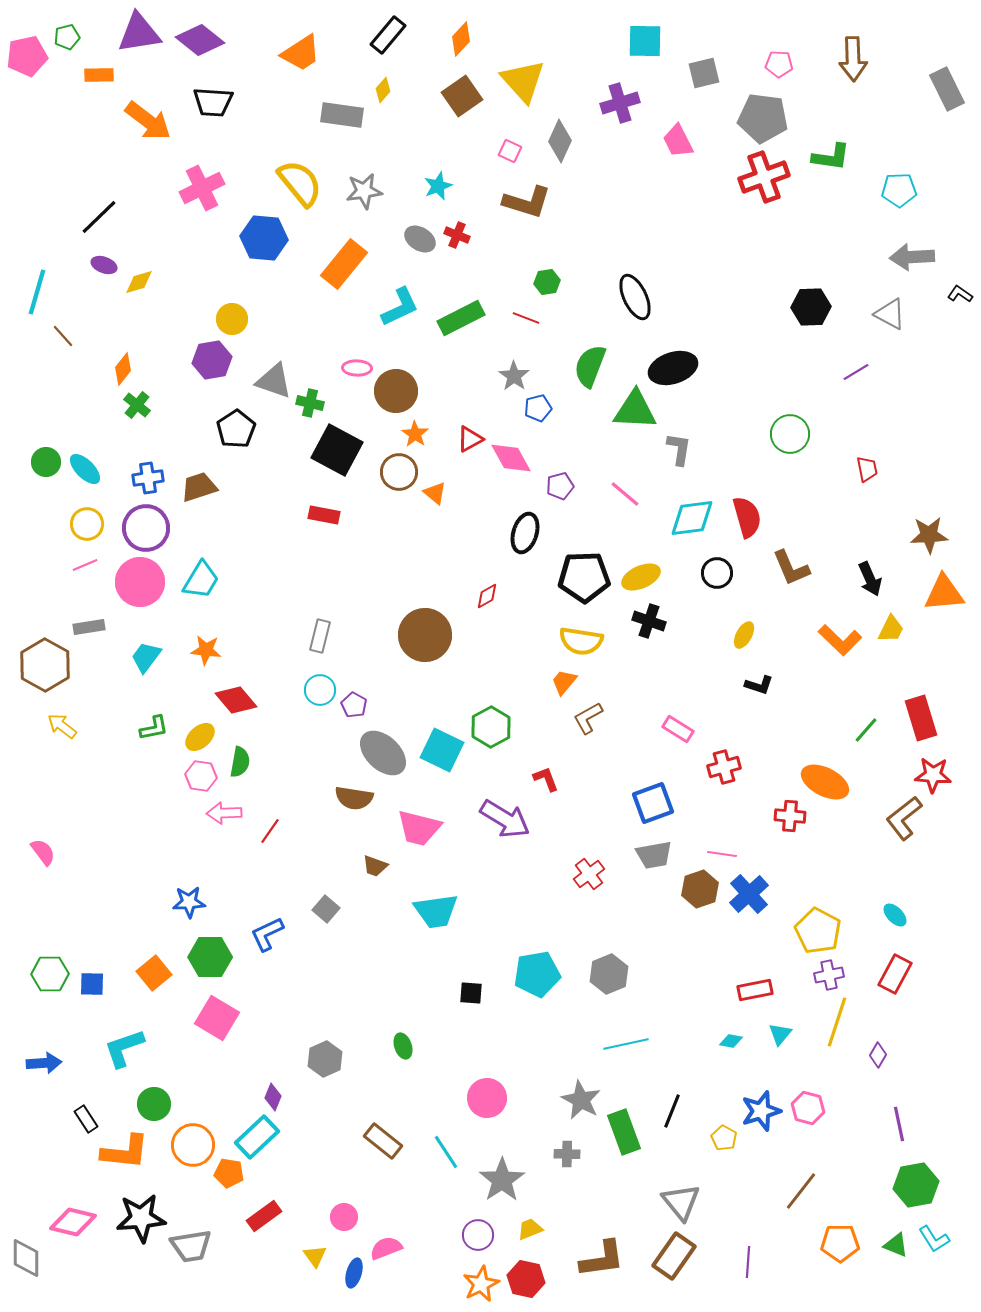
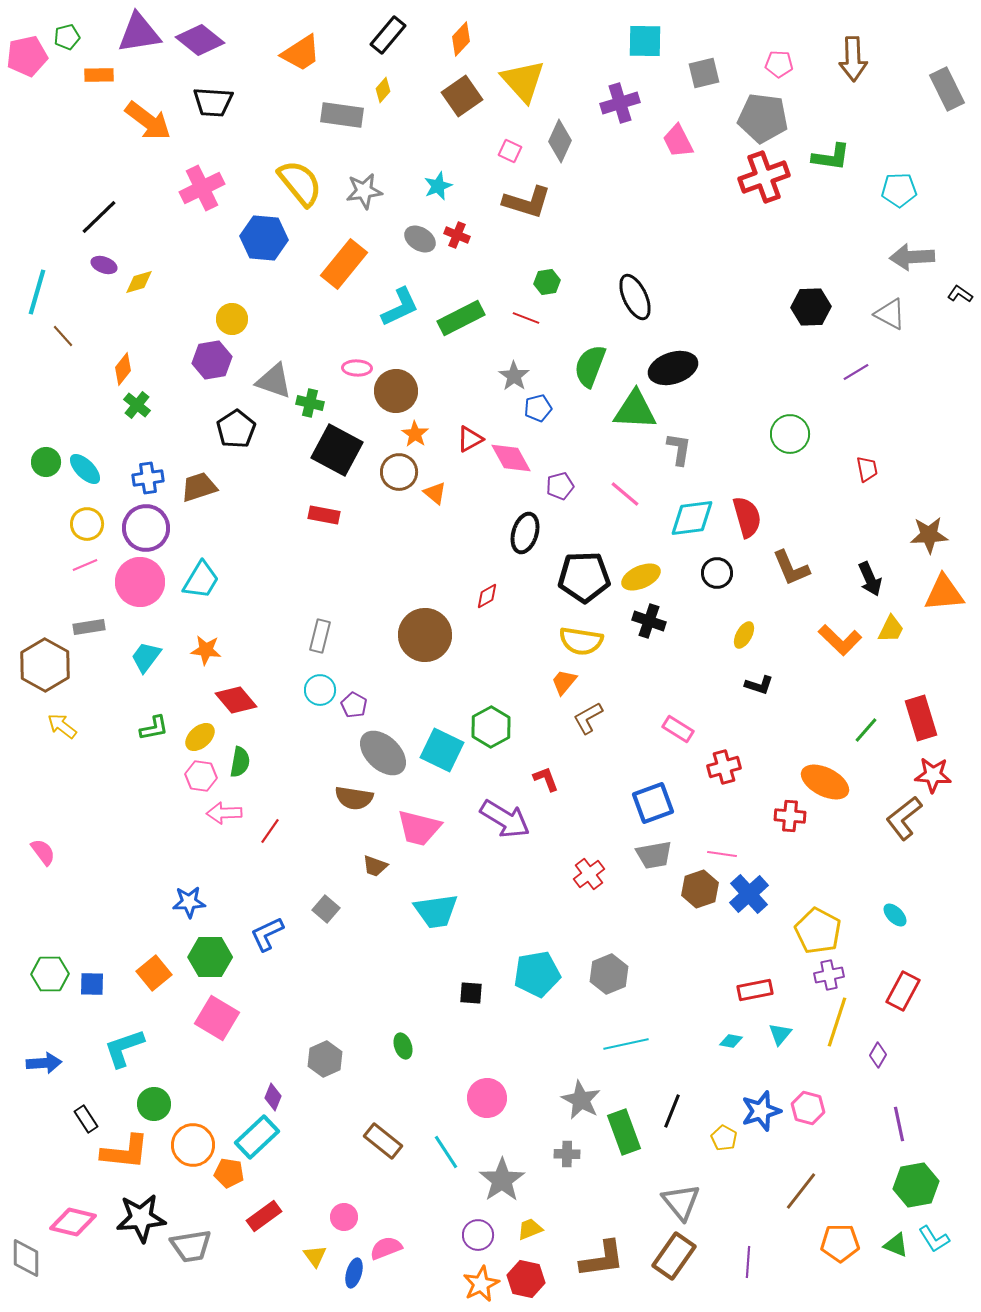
red rectangle at (895, 974): moved 8 px right, 17 px down
